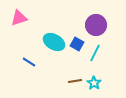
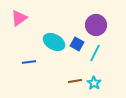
pink triangle: rotated 18 degrees counterclockwise
blue line: rotated 40 degrees counterclockwise
